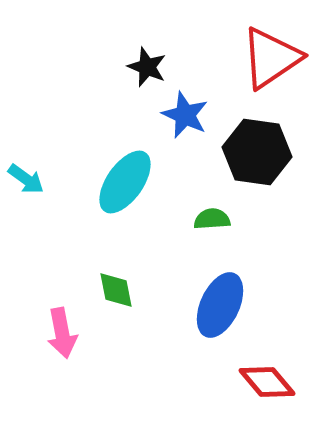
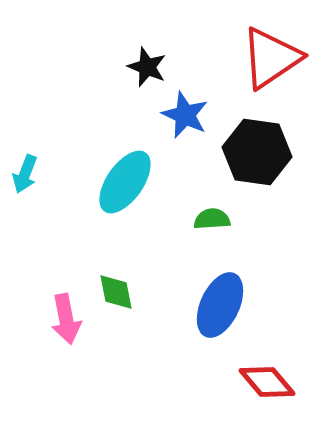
cyan arrow: moved 1 px left, 5 px up; rotated 75 degrees clockwise
green diamond: moved 2 px down
pink arrow: moved 4 px right, 14 px up
